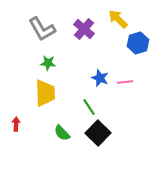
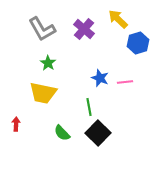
green star: rotated 28 degrees clockwise
yellow trapezoid: moved 2 px left; rotated 104 degrees clockwise
green line: rotated 24 degrees clockwise
